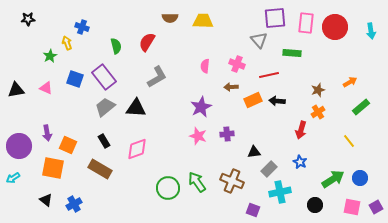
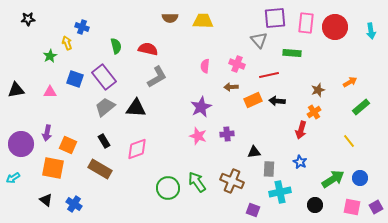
red semicircle at (147, 42): moved 1 px right, 7 px down; rotated 72 degrees clockwise
pink triangle at (46, 88): moved 4 px right, 4 px down; rotated 24 degrees counterclockwise
orange cross at (318, 112): moved 4 px left
purple arrow at (47, 133): rotated 21 degrees clockwise
purple circle at (19, 146): moved 2 px right, 2 px up
gray rectangle at (269, 169): rotated 42 degrees counterclockwise
blue cross at (74, 204): rotated 28 degrees counterclockwise
